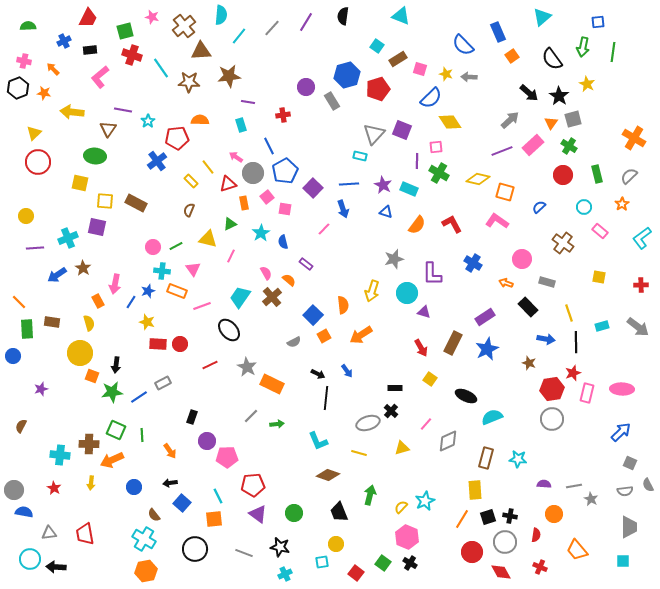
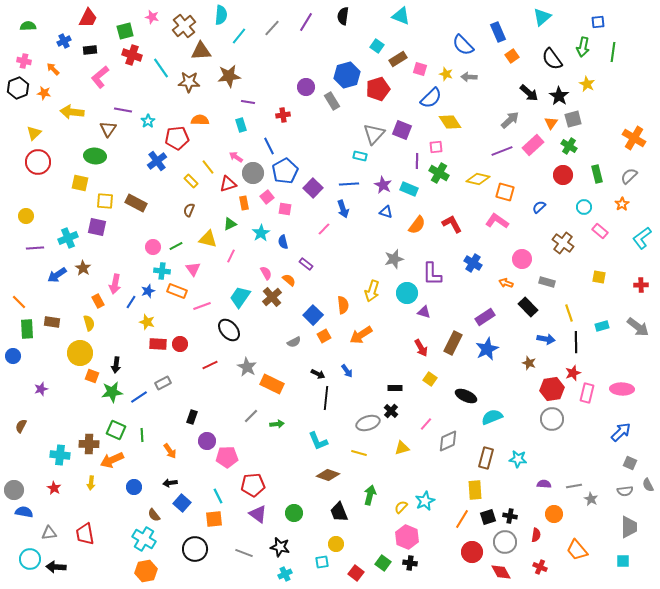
black cross at (410, 563): rotated 24 degrees counterclockwise
